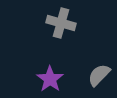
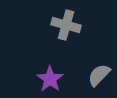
gray cross: moved 5 px right, 2 px down
